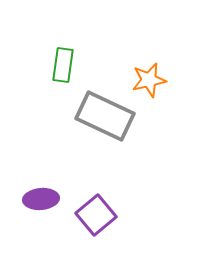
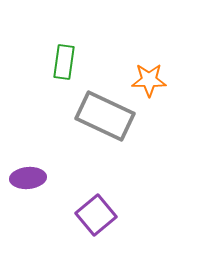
green rectangle: moved 1 px right, 3 px up
orange star: rotated 12 degrees clockwise
purple ellipse: moved 13 px left, 21 px up
